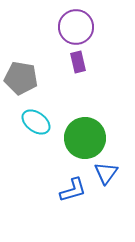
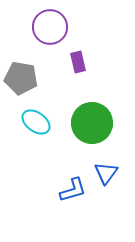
purple circle: moved 26 px left
green circle: moved 7 px right, 15 px up
